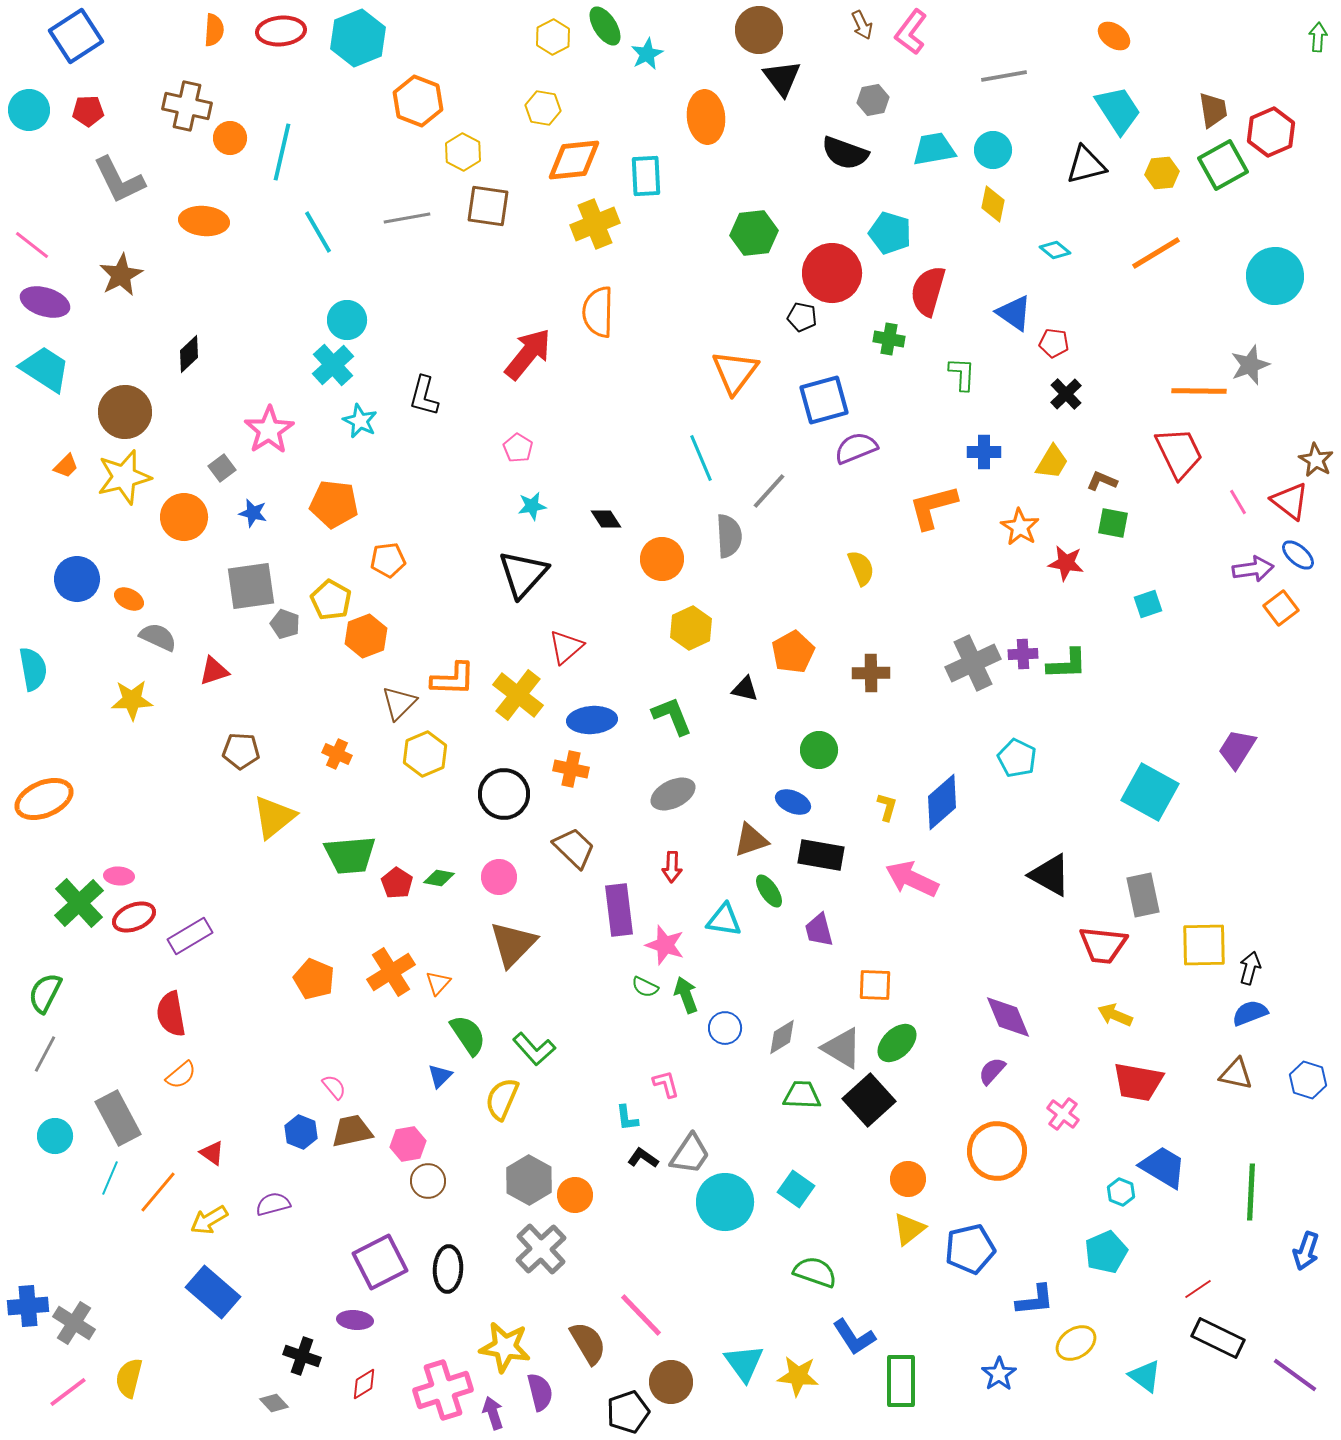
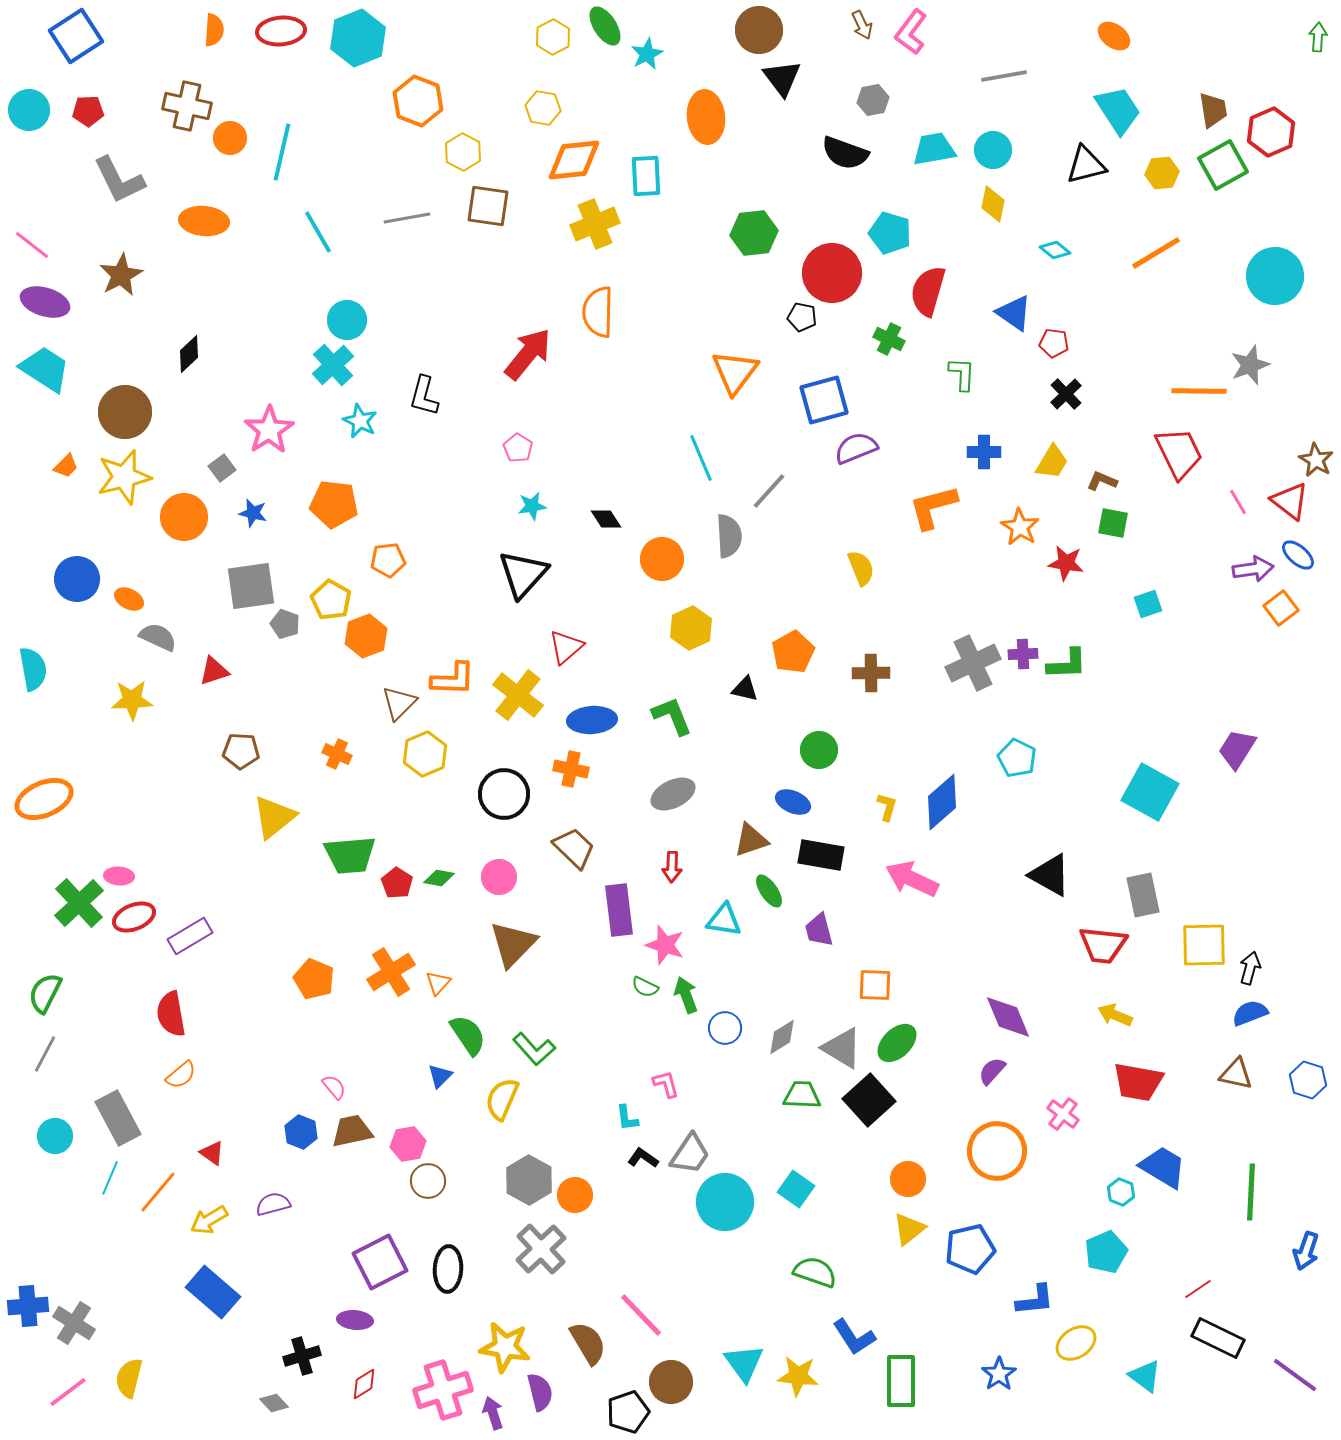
green cross at (889, 339): rotated 16 degrees clockwise
black cross at (302, 1356): rotated 36 degrees counterclockwise
